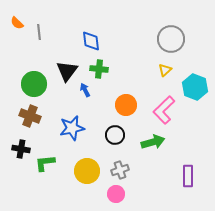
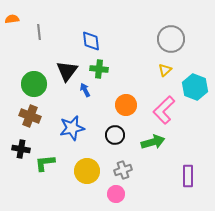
orange semicircle: moved 5 px left, 4 px up; rotated 128 degrees clockwise
gray cross: moved 3 px right
